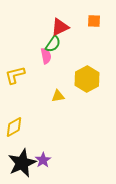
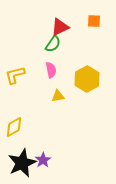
pink semicircle: moved 5 px right, 14 px down
